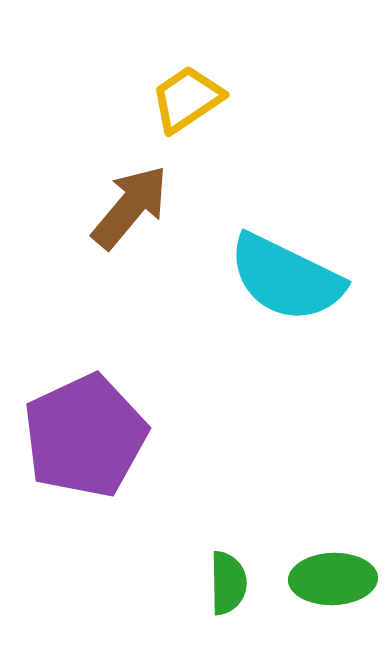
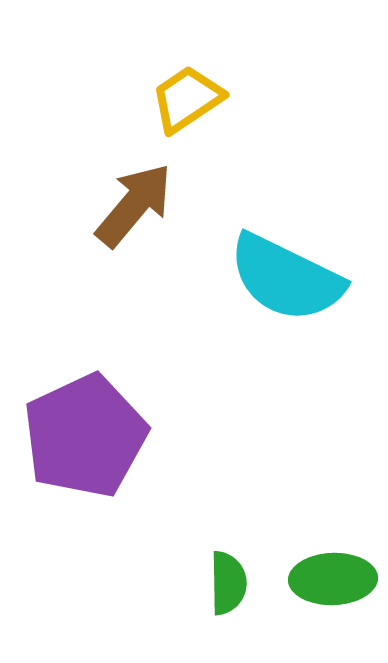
brown arrow: moved 4 px right, 2 px up
